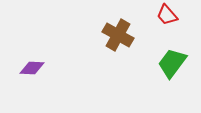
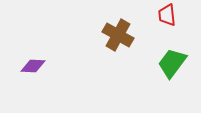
red trapezoid: rotated 35 degrees clockwise
purple diamond: moved 1 px right, 2 px up
